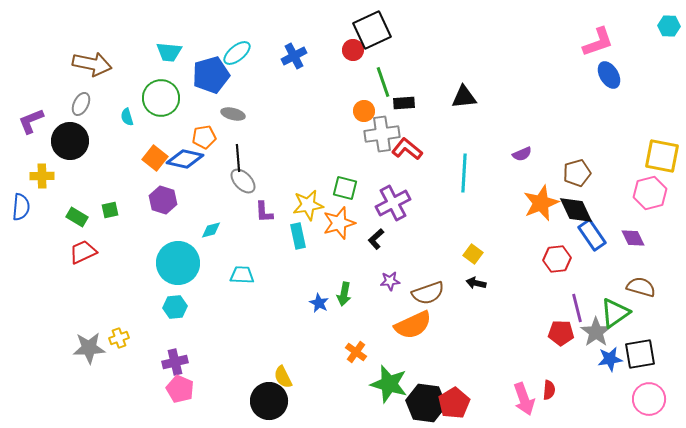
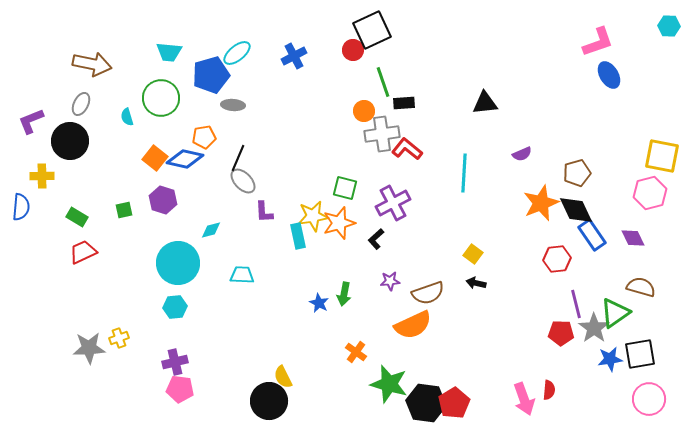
black triangle at (464, 97): moved 21 px right, 6 px down
gray ellipse at (233, 114): moved 9 px up; rotated 10 degrees counterclockwise
black line at (238, 158): rotated 28 degrees clockwise
yellow star at (308, 205): moved 5 px right, 11 px down
green square at (110, 210): moved 14 px right
purple line at (577, 308): moved 1 px left, 4 px up
gray star at (596, 332): moved 2 px left, 4 px up
pink pentagon at (180, 389): rotated 16 degrees counterclockwise
